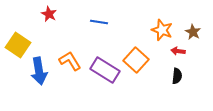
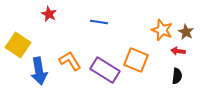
brown star: moved 7 px left
orange square: rotated 20 degrees counterclockwise
